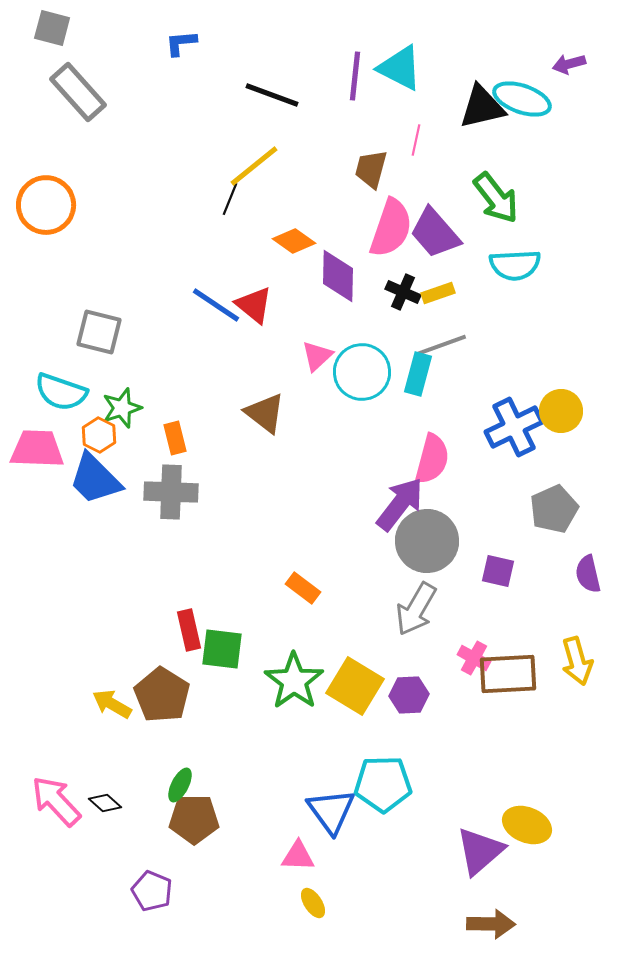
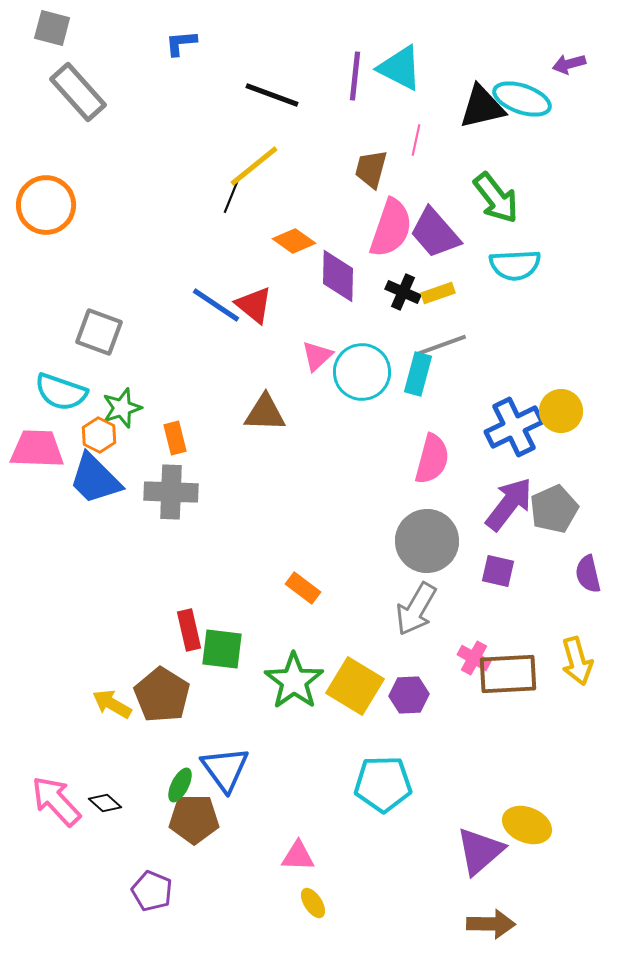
black line at (230, 199): moved 1 px right, 2 px up
gray square at (99, 332): rotated 6 degrees clockwise
brown triangle at (265, 413): rotated 36 degrees counterclockwise
purple arrow at (400, 504): moved 109 px right
blue triangle at (331, 811): moved 106 px left, 42 px up
